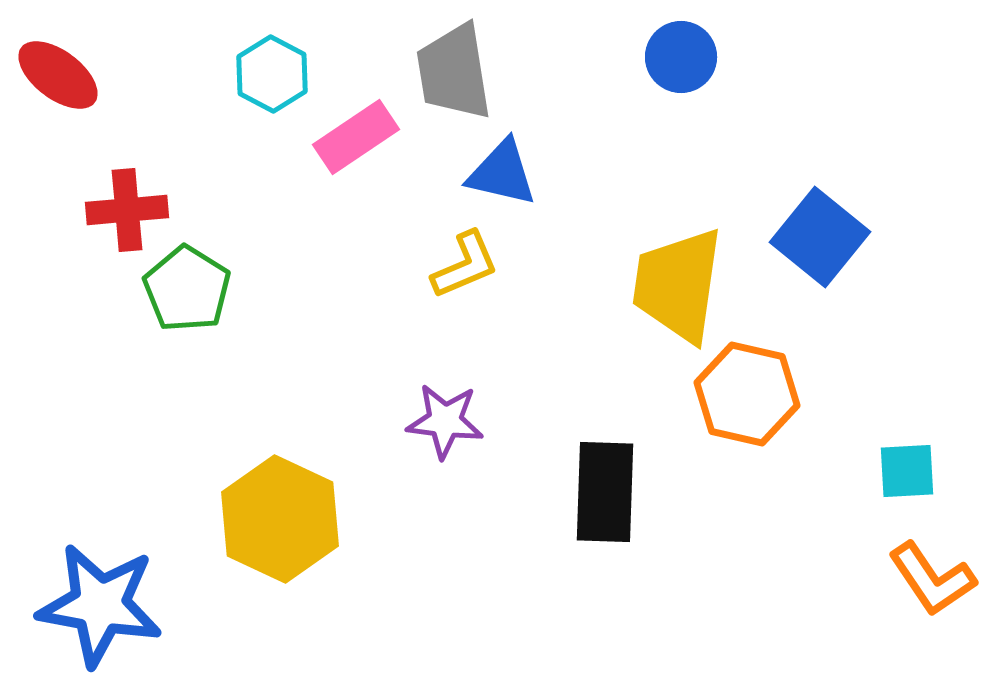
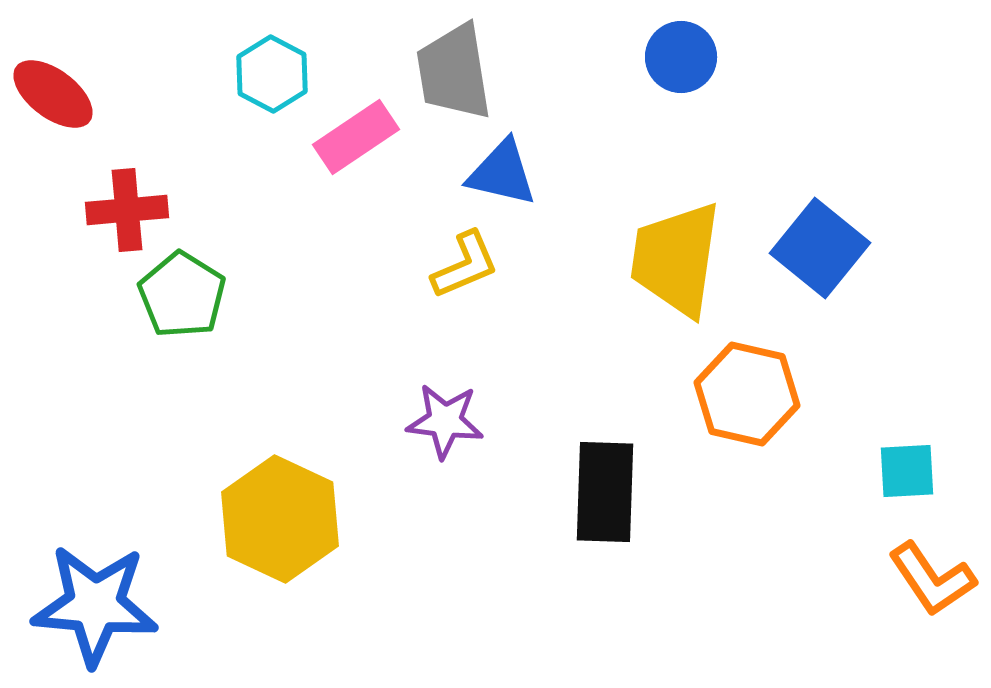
red ellipse: moved 5 px left, 19 px down
blue square: moved 11 px down
yellow trapezoid: moved 2 px left, 26 px up
green pentagon: moved 5 px left, 6 px down
blue star: moved 5 px left; rotated 5 degrees counterclockwise
